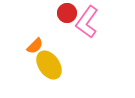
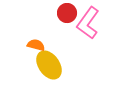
pink L-shape: moved 1 px right, 1 px down
orange semicircle: moved 1 px right, 1 px up; rotated 120 degrees counterclockwise
